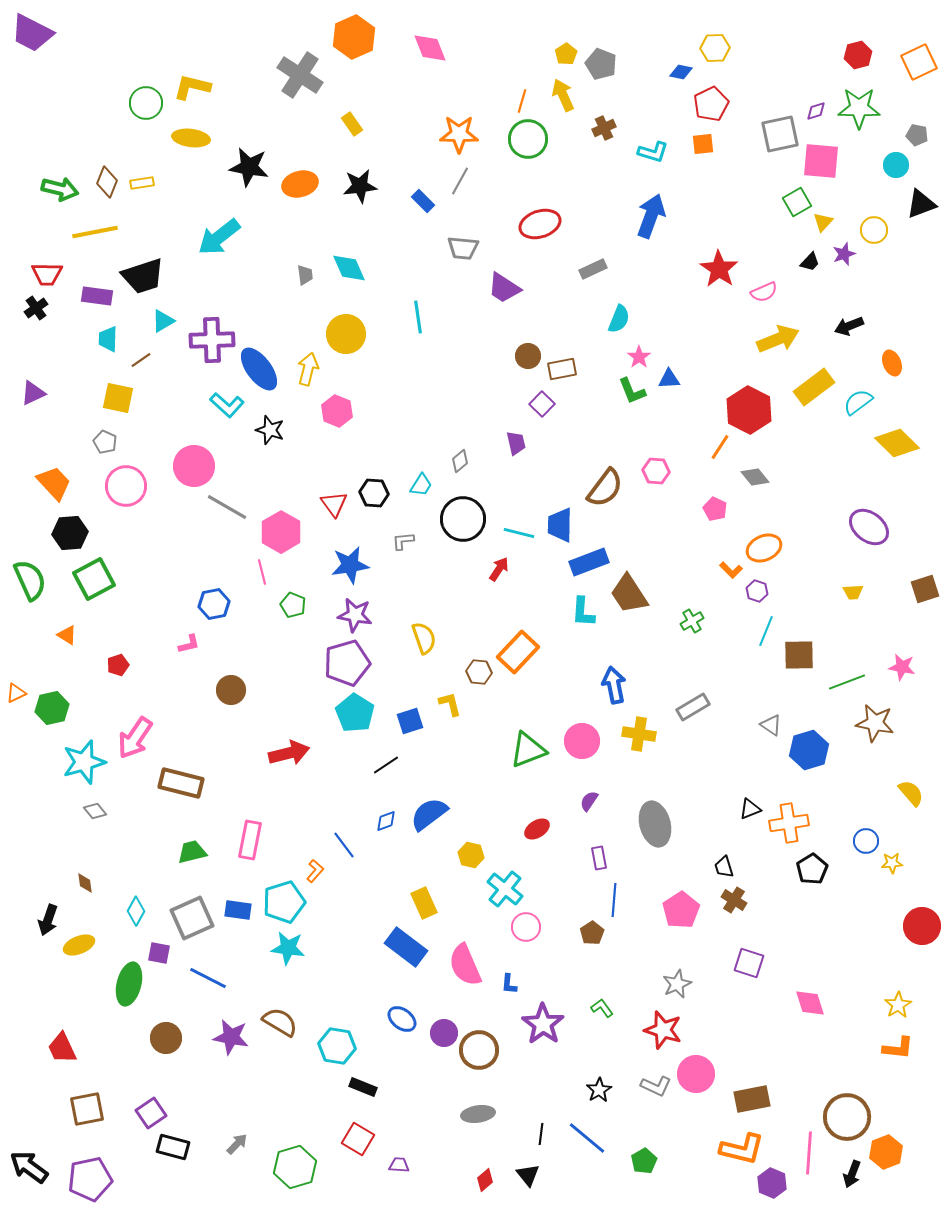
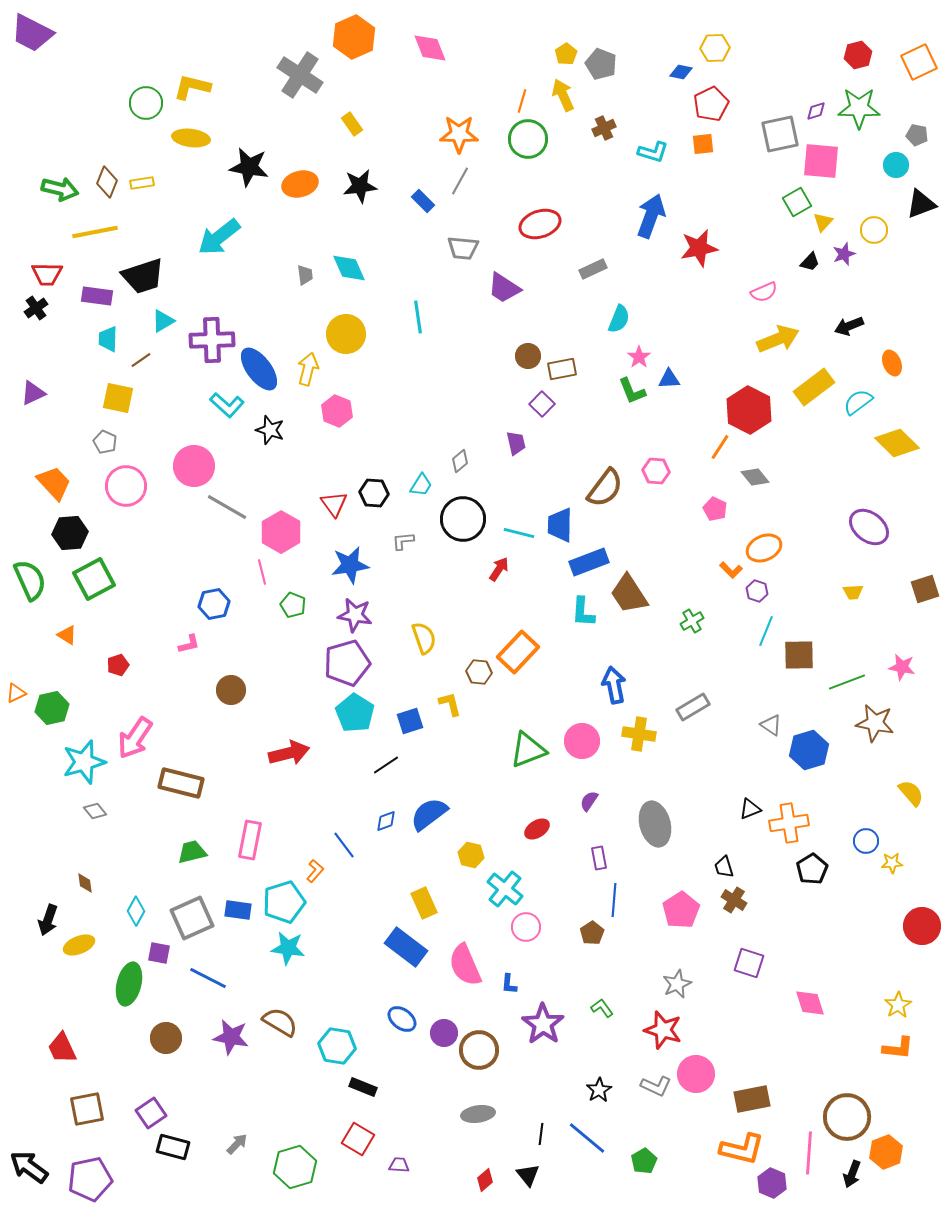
red star at (719, 269): moved 20 px left, 21 px up; rotated 27 degrees clockwise
